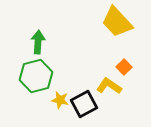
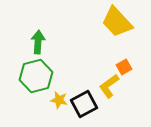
orange square: rotated 14 degrees clockwise
yellow L-shape: rotated 70 degrees counterclockwise
yellow star: moved 1 px left
